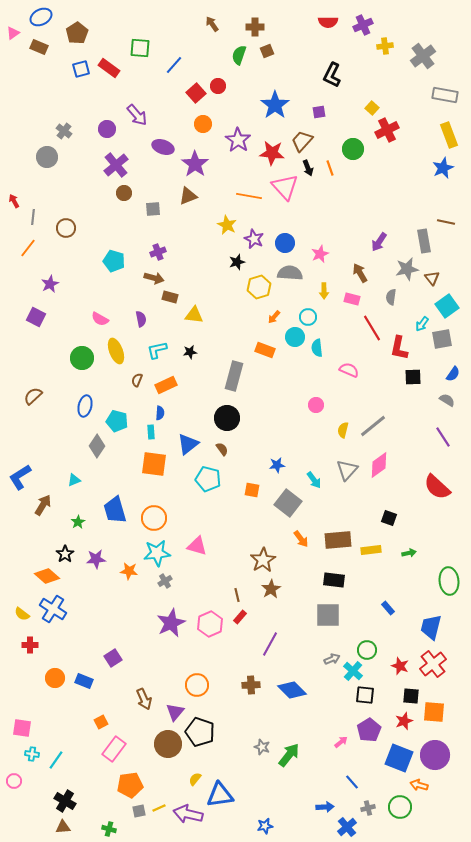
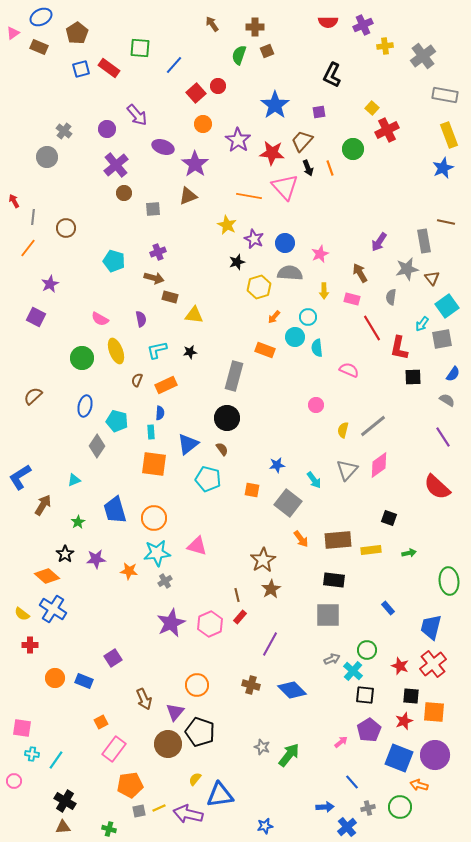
brown cross at (251, 685): rotated 18 degrees clockwise
